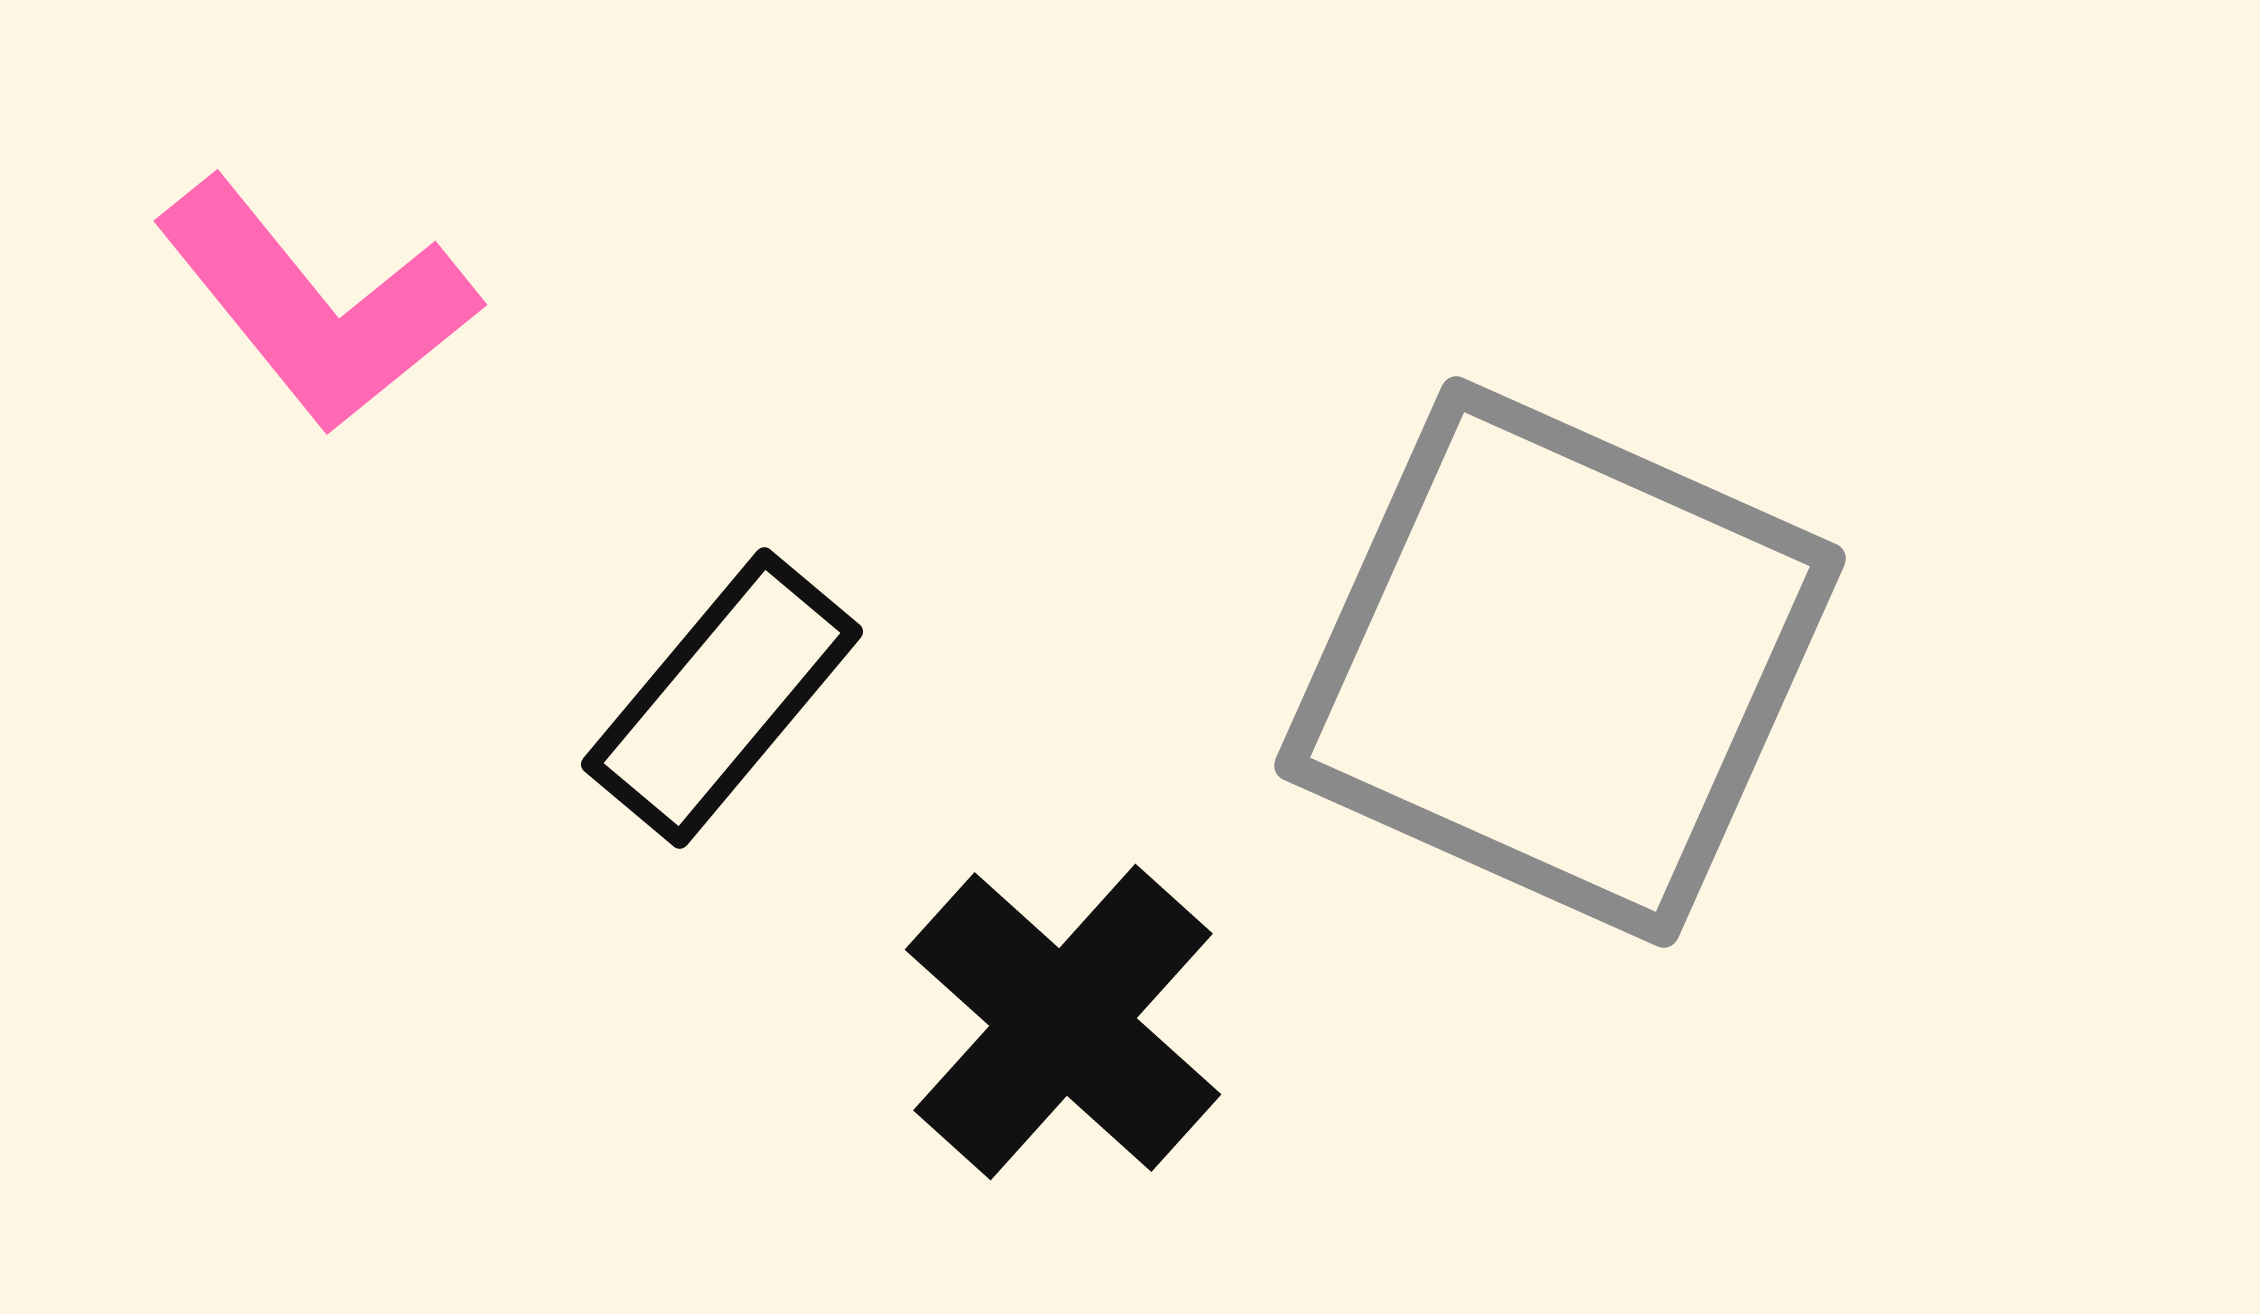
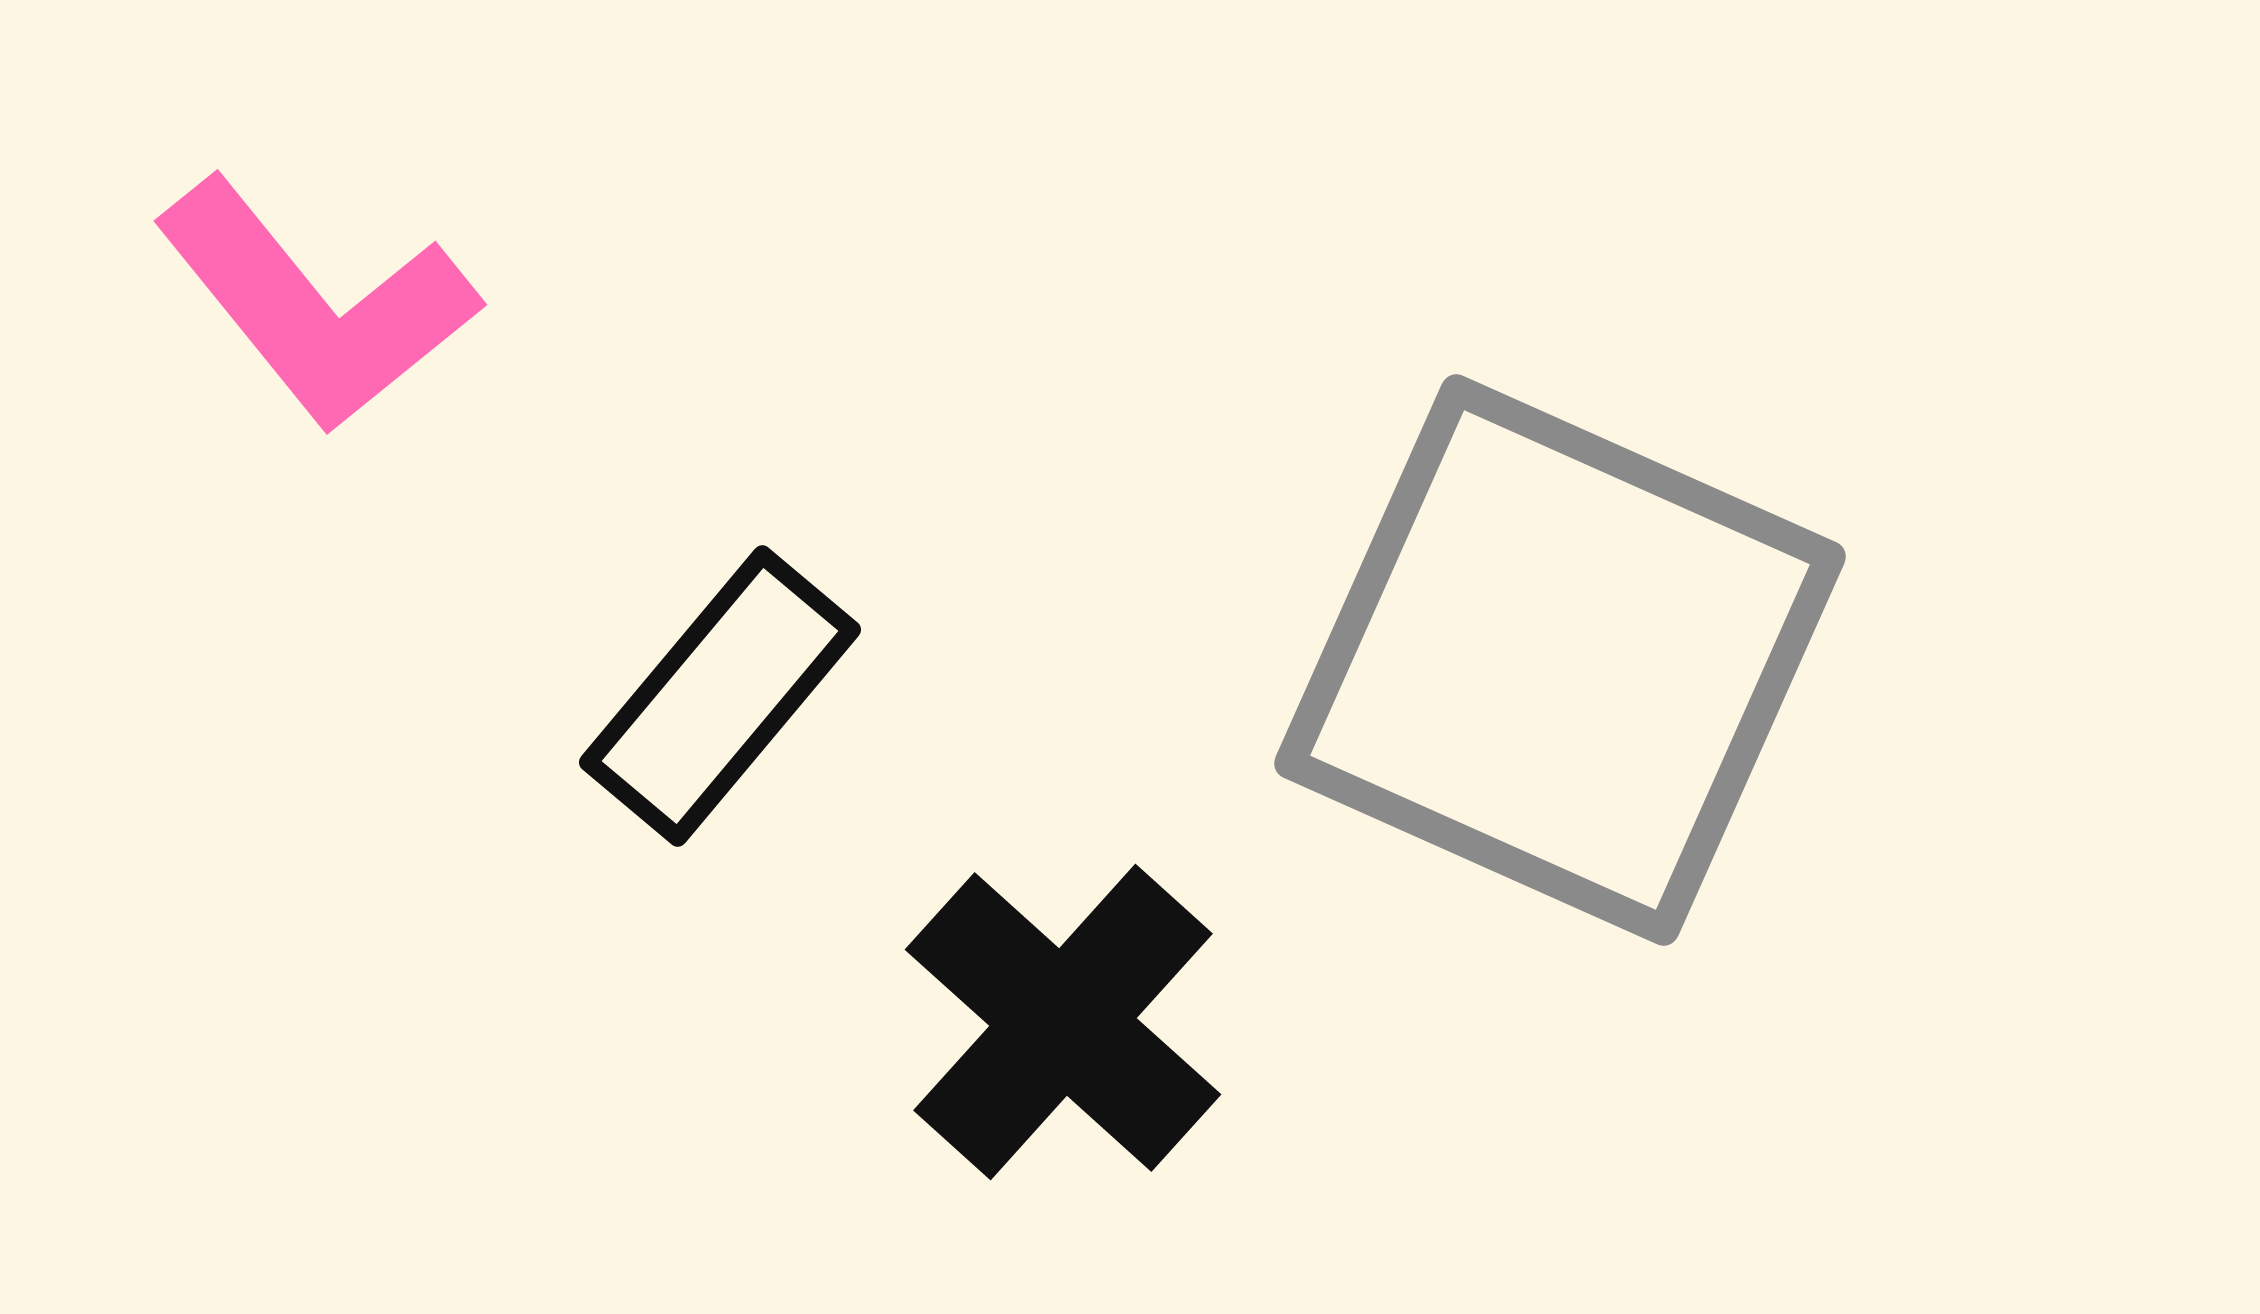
gray square: moved 2 px up
black rectangle: moved 2 px left, 2 px up
